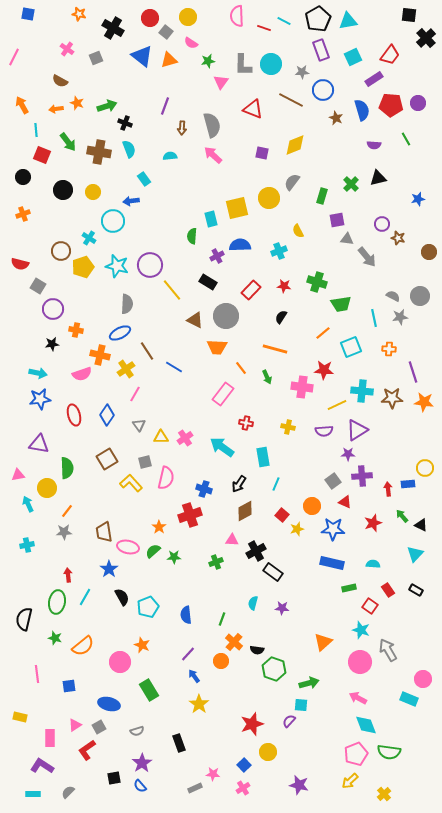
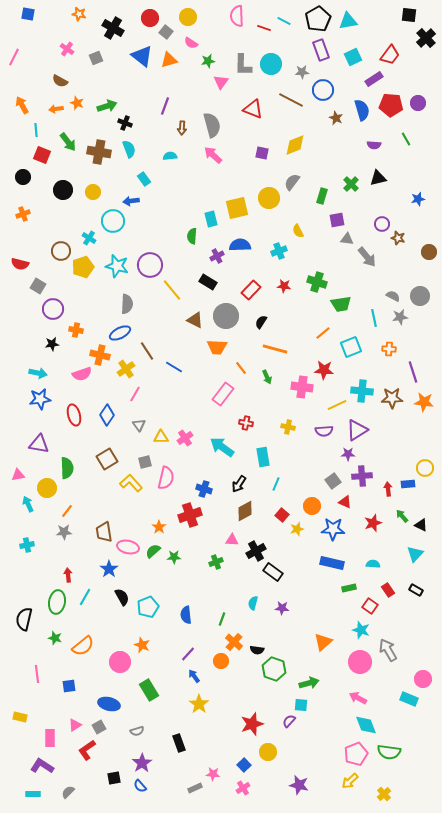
black semicircle at (281, 317): moved 20 px left, 5 px down
